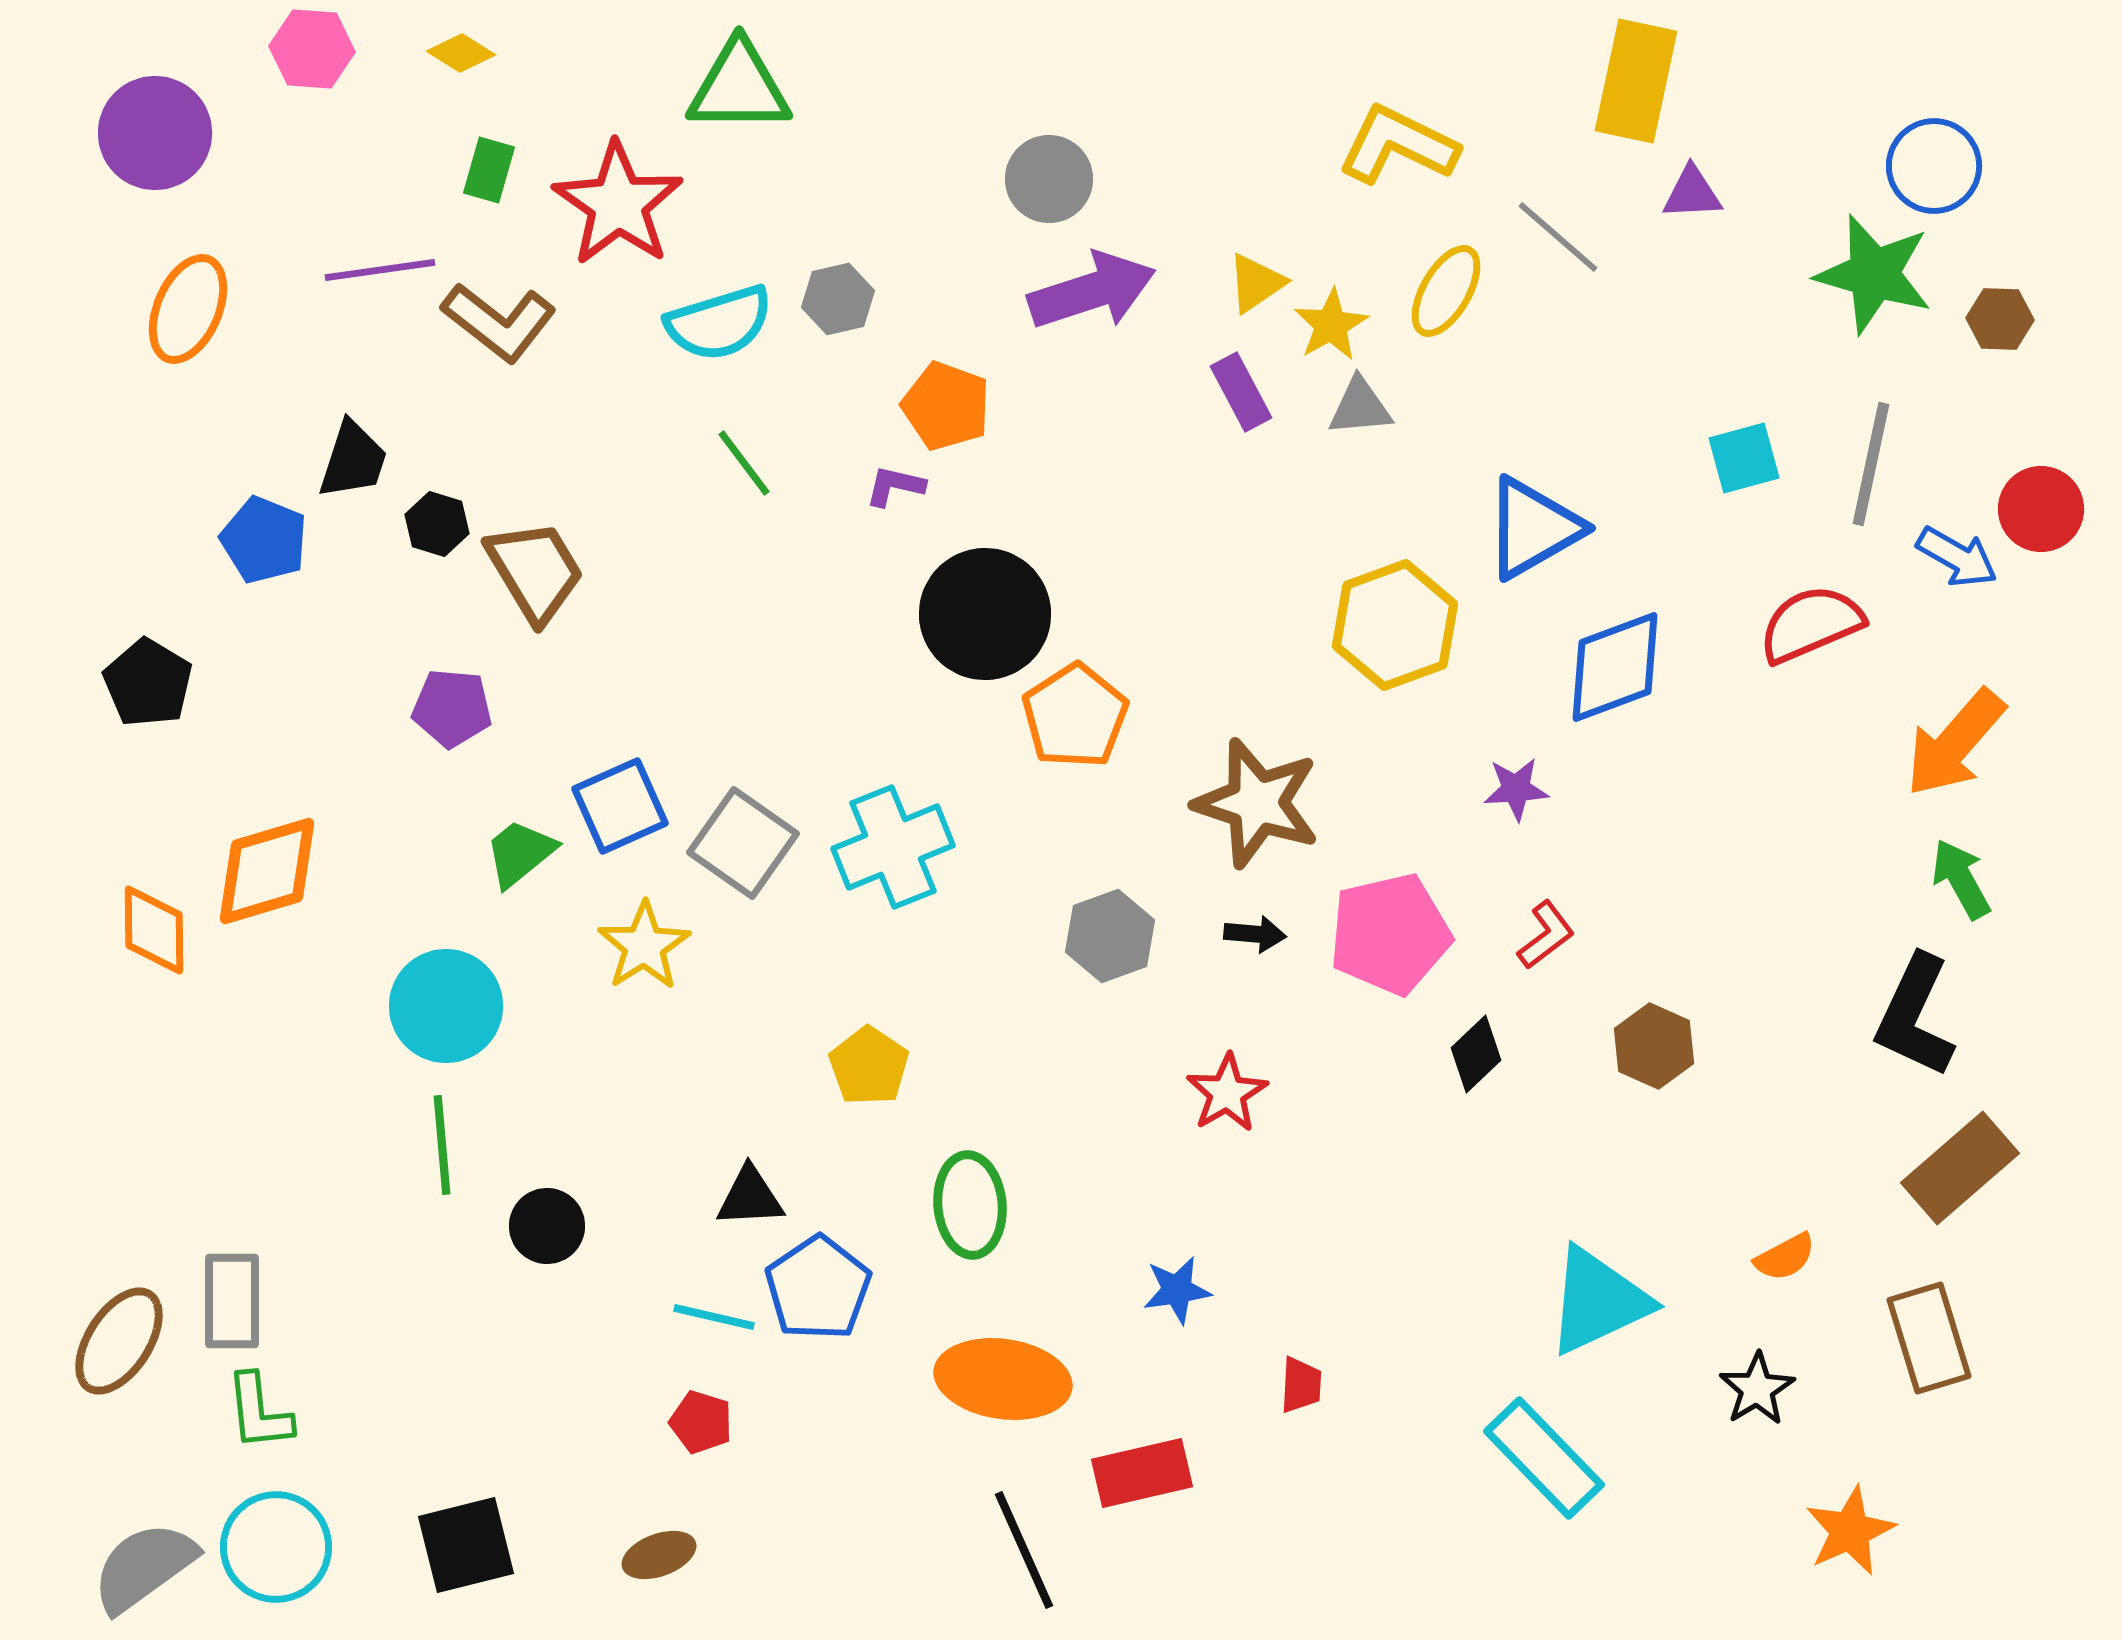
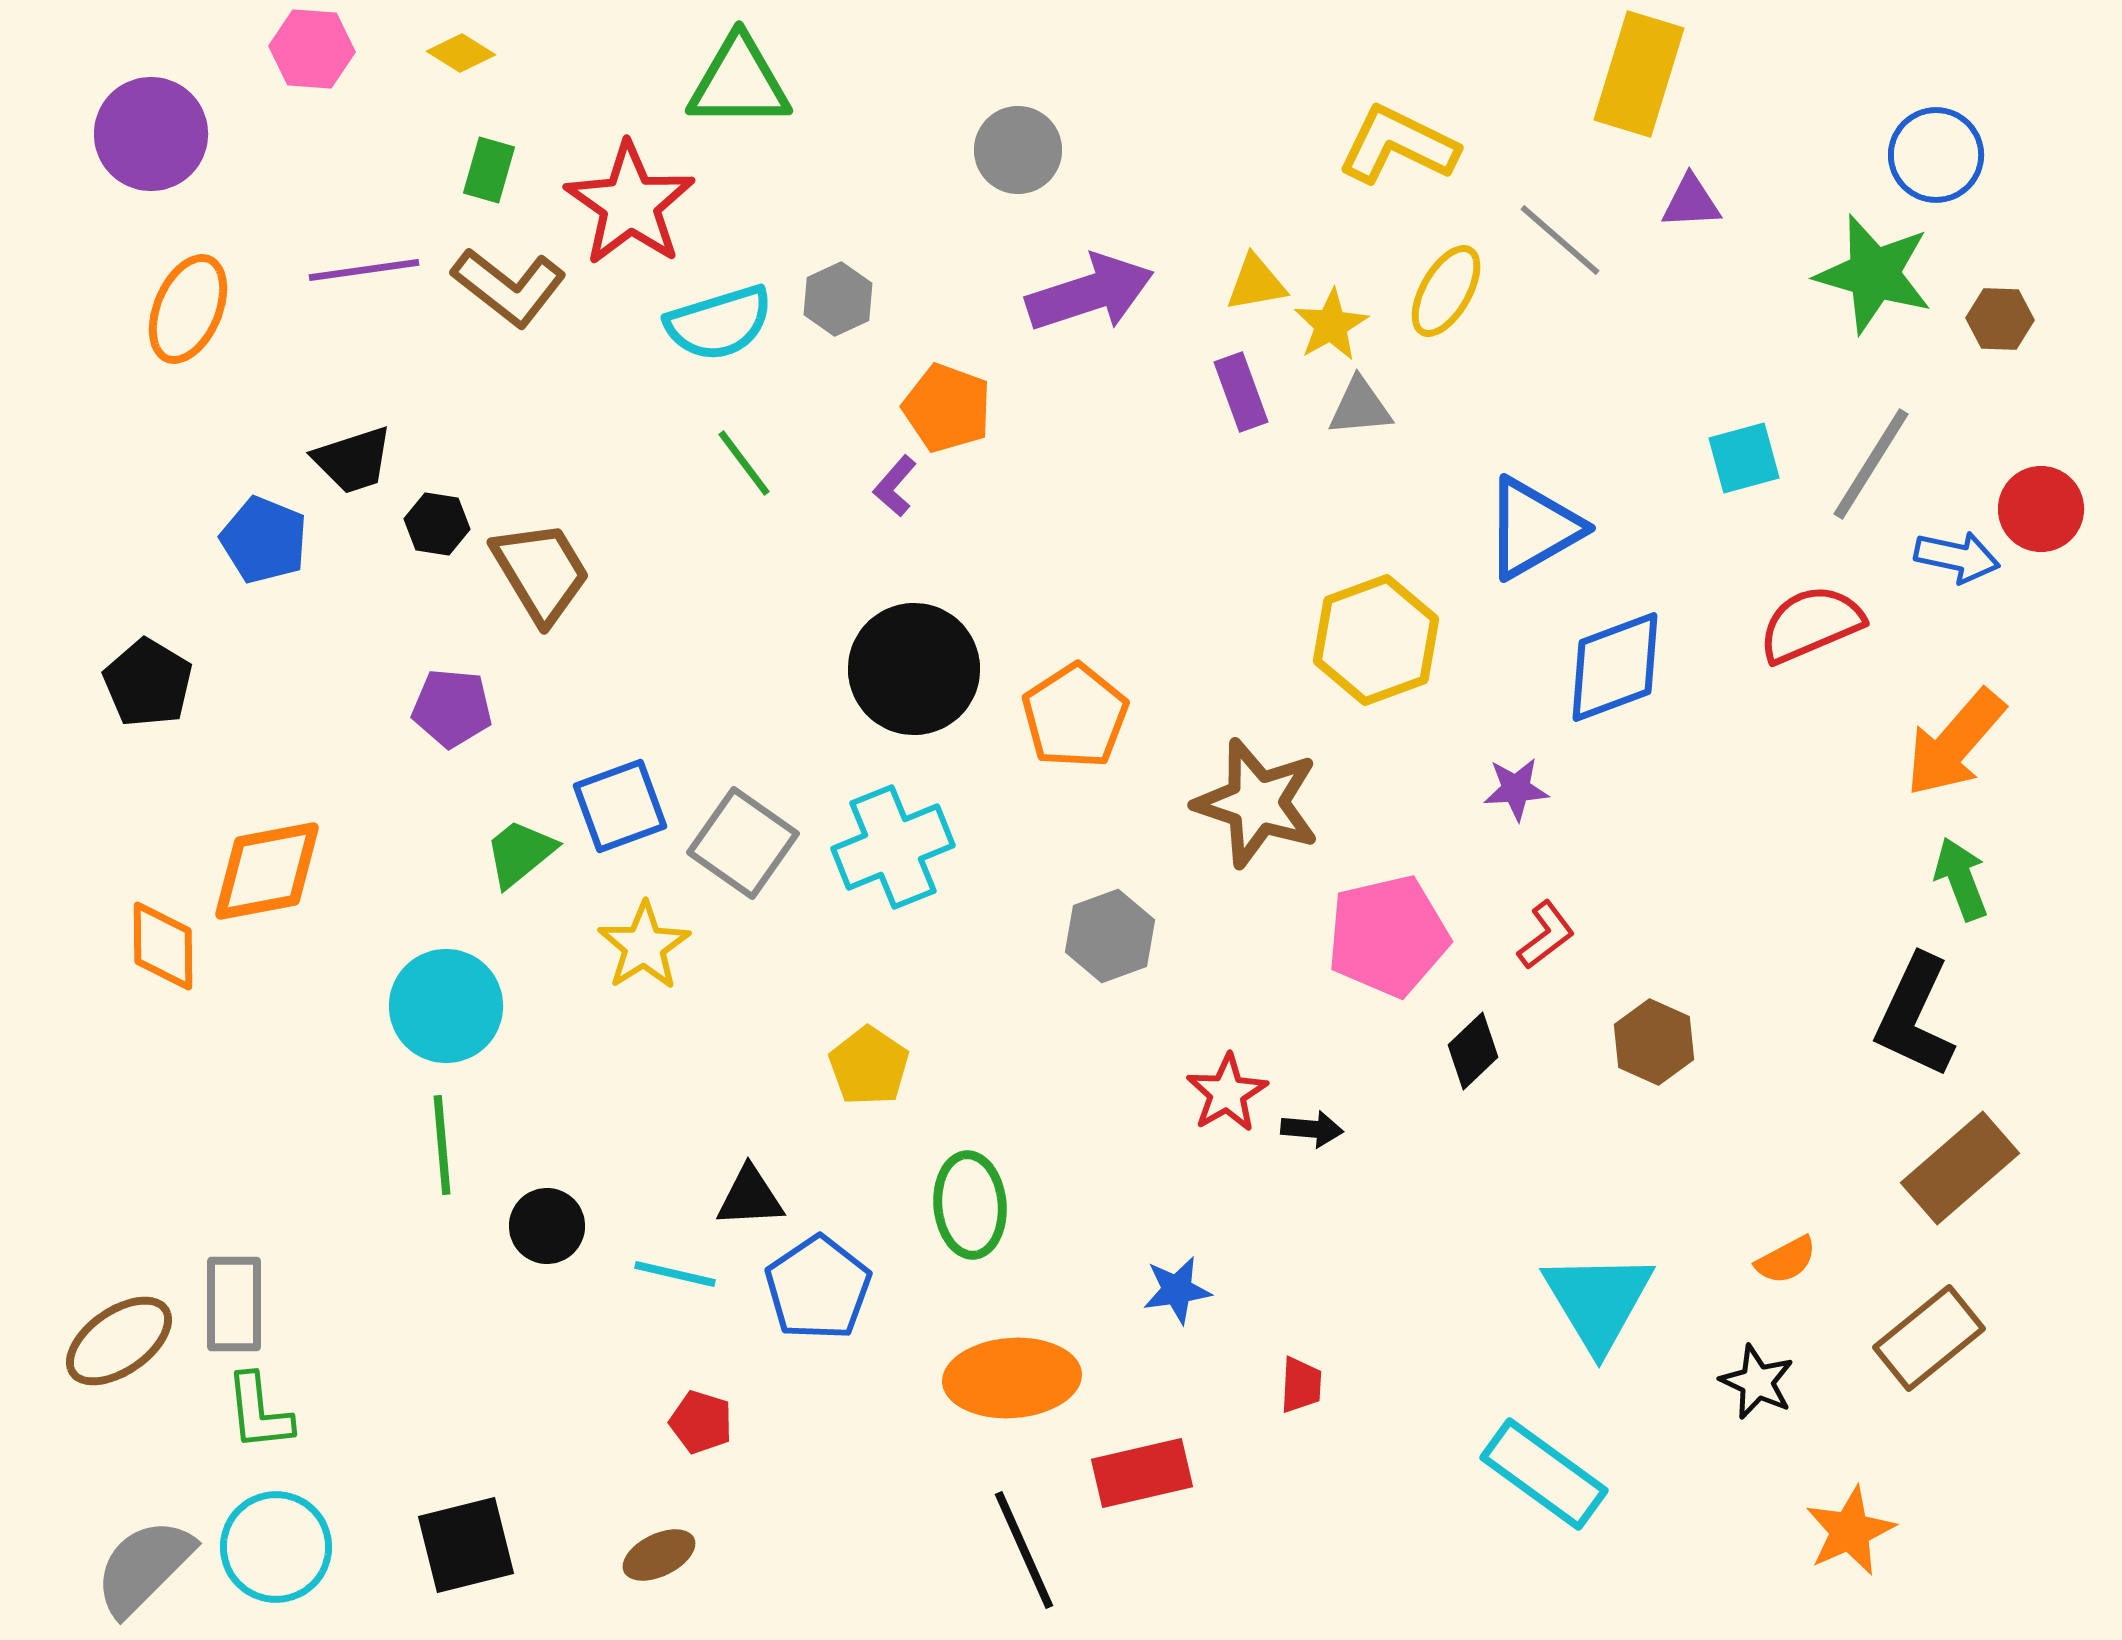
yellow rectangle at (1636, 81): moved 3 px right, 7 px up; rotated 5 degrees clockwise
green triangle at (739, 87): moved 5 px up
purple circle at (155, 133): moved 4 px left, 1 px down
blue circle at (1934, 166): moved 2 px right, 11 px up
gray circle at (1049, 179): moved 31 px left, 29 px up
purple triangle at (1692, 193): moved 1 px left, 9 px down
red star at (618, 204): moved 12 px right
gray line at (1558, 237): moved 2 px right, 3 px down
purple line at (380, 270): moved 16 px left
yellow triangle at (1256, 283): rotated 24 degrees clockwise
purple arrow at (1092, 291): moved 2 px left, 2 px down
gray hexagon at (838, 299): rotated 12 degrees counterclockwise
brown L-shape at (499, 322): moved 10 px right, 35 px up
purple rectangle at (1241, 392): rotated 8 degrees clockwise
orange pentagon at (946, 406): moved 1 px right, 2 px down
black trapezoid at (353, 460): rotated 54 degrees clockwise
gray line at (1871, 464): rotated 20 degrees clockwise
purple L-shape at (895, 486): rotated 62 degrees counterclockwise
black hexagon at (437, 524): rotated 8 degrees counterclockwise
blue arrow at (1957, 557): rotated 18 degrees counterclockwise
brown trapezoid at (535, 571): moved 6 px right, 1 px down
black circle at (985, 614): moved 71 px left, 55 px down
yellow hexagon at (1395, 625): moved 19 px left, 15 px down
blue square at (620, 806): rotated 4 degrees clockwise
orange diamond at (267, 871): rotated 6 degrees clockwise
green arrow at (1961, 879): rotated 8 degrees clockwise
orange diamond at (154, 930): moved 9 px right, 16 px down
black arrow at (1255, 934): moved 57 px right, 195 px down
pink pentagon at (1390, 934): moved 2 px left, 2 px down
brown hexagon at (1654, 1046): moved 4 px up
black diamond at (1476, 1054): moved 3 px left, 3 px up
orange semicircle at (1785, 1257): moved 1 px right, 3 px down
gray rectangle at (232, 1301): moved 2 px right, 3 px down
cyan triangle at (1598, 1301): rotated 36 degrees counterclockwise
cyan line at (714, 1317): moved 39 px left, 43 px up
brown rectangle at (1929, 1338): rotated 68 degrees clockwise
brown ellipse at (119, 1341): rotated 22 degrees clockwise
orange ellipse at (1003, 1379): moved 9 px right, 1 px up; rotated 12 degrees counterclockwise
black star at (1757, 1389): moved 7 px up; rotated 16 degrees counterclockwise
cyan rectangle at (1544, 1458): moved 16 px down; rotated 10 degrees counterclockwise
brown ellipse at (659, 1555): rotated 6 degrees counterclockwise
gray semicircle at (144, 1567): rotated 9 degrees counterclockwise
